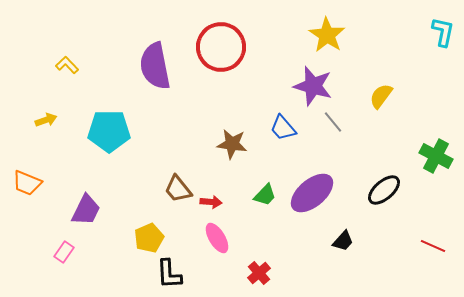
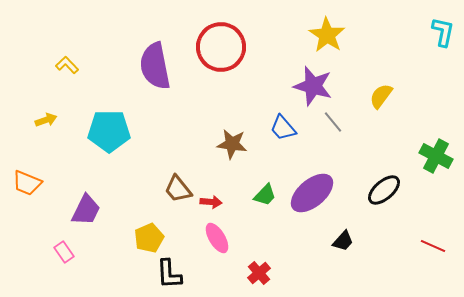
pink rectangle: rotated 70 degrees counterclockwise
